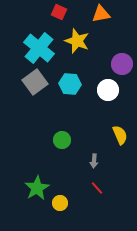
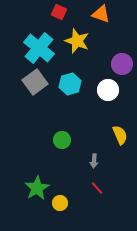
orange triangle: rotated 30 degrees clockwise
cyan hexagon: rotated 20 degrees counterclockwise
